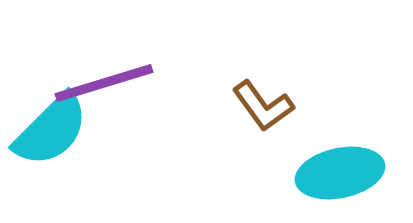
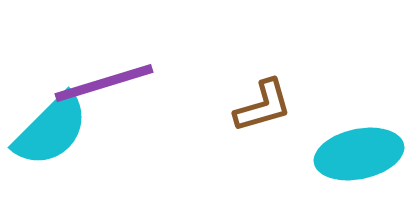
brown L-shape: rotated 70 degrees counterclockwise
cyan ellipse: moved 19 px right, 19 px up
